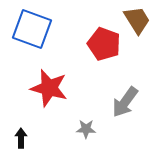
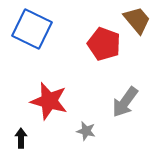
brown trapezoid: rotated 8 degrees counterclockwise
blue square: rotated 6 degrees clockwise
red star: moved 13 px down
gray star: moved 2 px down; rotated 12 degrees clockwise
